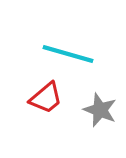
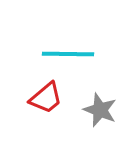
cyan line: rotated 15 degrees counterclockwise
